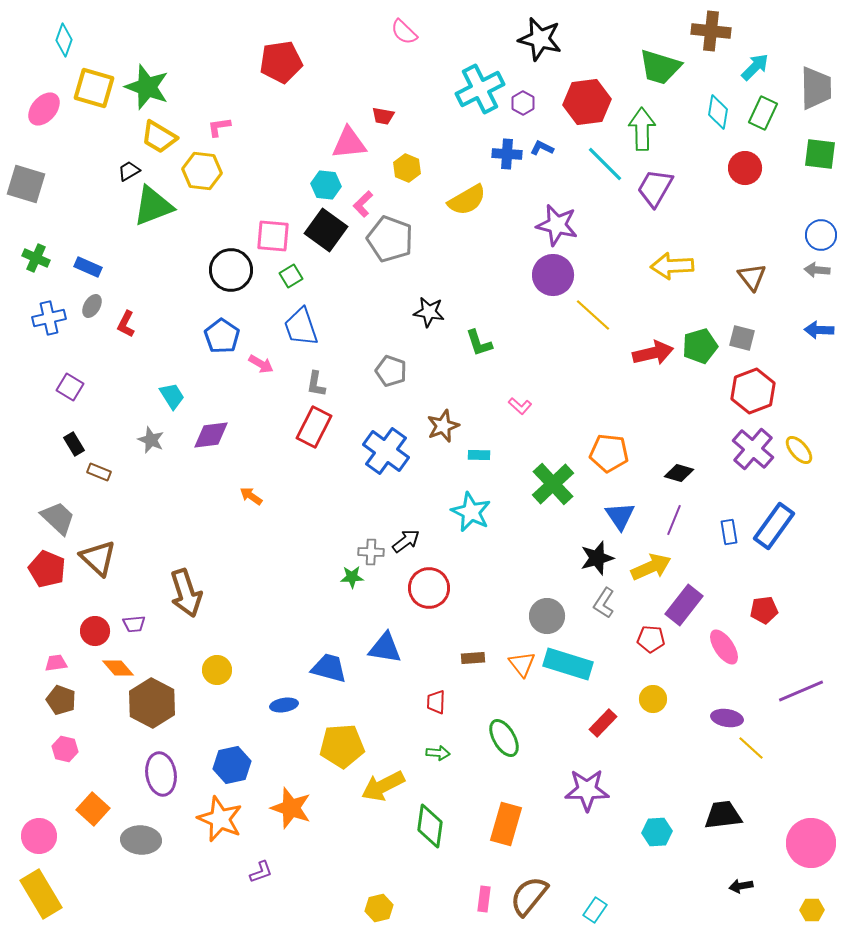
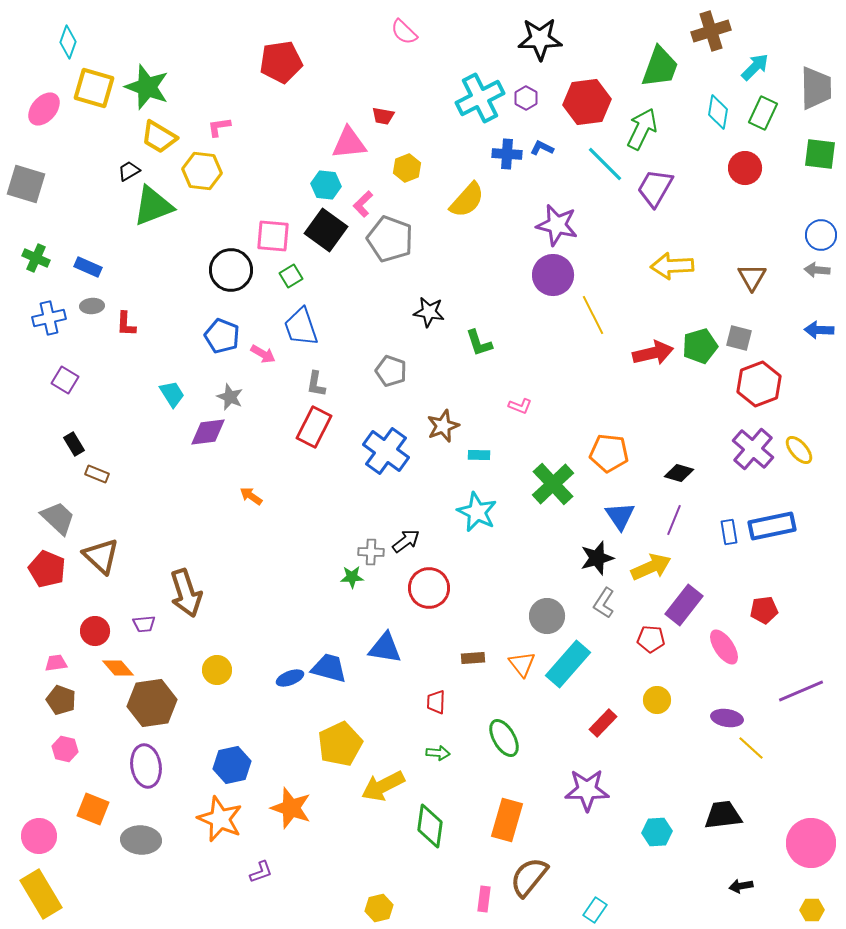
brown cross at (711, 31): rotated 24 degrees counterclockwise
black star at (540, 39): rotated 15 degrees counterclockwise
cyan diamond at (64, 40): moved 4 px right, 2 px down
green trapezoid at (660, 67): rotated 87 degrees counterclockwise
cyan cross at (480, 89): moved 9 px down
purple hexagon at (523, 103): moved 3 px right, 5 px up
green arrow at (642, 129): rotated 27 degrees clockwise
yellow hexagon at (407, 168): rotated 16 degrees clockwise
yellow semicircle at (467, 200): rotated 18 degrees counterclockwise
brown triangle at (752, 277): rotated 8 degrees clockwise
gray ellipse at (92, 306): rotated 55 degrees clockwise
yellow line at (593, 315): rotated 21 degrees clockwise
red L-shape at (126, 324): rotated 24 degrees counterclockwise
blue pentagon at (222, 336): rotated 12 degrees counterclockwise
gray square at (742, 338): moved 3 px left
pink arrow at (261, 364): moved 2 px right, 10 px up
purple square at (70, 387): moved 5 px left, 7 px up
red hexagon at (753, 391): moved 6 px right, 7 px up
cyan trapezoid at (172, 396): moved 2 px up
pink L-shape at (520, 406): rotated 20 degrees counterclockwise
purple diamond at (211, 435): moved 3 px left, 3 px up
gray star at (151, 440): moved 79 px right, 43 px up
brown rectangle at (99, 472): moved 2 px left, 2 px down
cyan star at (471, 512): moved 6 px right
blue rectangle at (774, 526): moved 2 px left; rotated 42 degrees clockwise
brown triangle at (98, 558): moved 3 px right, 2 px up
purple trapezoid at (134, 624): moved 10 px right
cyan rectangle at (568, 664): rotated 66 degrees counterclockwise
yellow circle at (653, 699): moved 4 px right, 1 px down
brown hexagon at (152, 703): rotated 24 degrees clockwise
blue ellipse at (284, 705): moved 6 px right, 27 px up; rotated 12 degrees counterclockwise
yellow pentagon at (342, 746): moved 2 px left, 2 px up; rotated 21 degrees counterclockwise
purple ellipse at (161, 774): moved 15 px left, 8 px up
orange square at (93, 809): rotated 20 degrees counterclockwise
orange rectangle at (506, 824): moved 1 px right, 4 px up
brown semicircle at (529, 896): moved 19 px up
